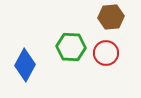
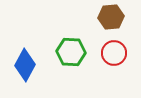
green hexagon: moved 5 px down
red circle: moved 8 px right
